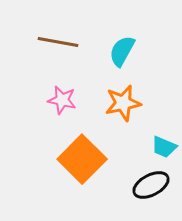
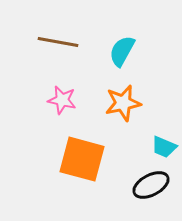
orange square: rotated 30 degrees counterclockwise
